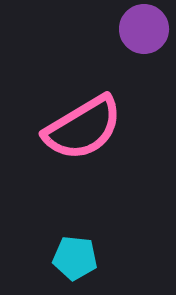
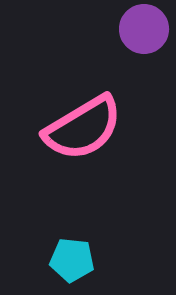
cyan pentagon: moved 3 px left, 2 px down
